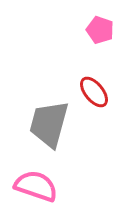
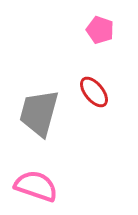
gray trapezoid: moved 10 px left, 11 px up
